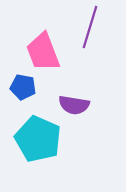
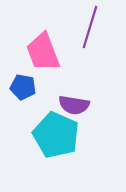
cyan pentagon: moved 18 px right, 4 px up
